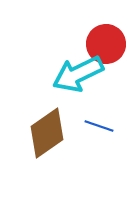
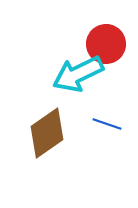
blue line: moved 8 px right, 2 px up
